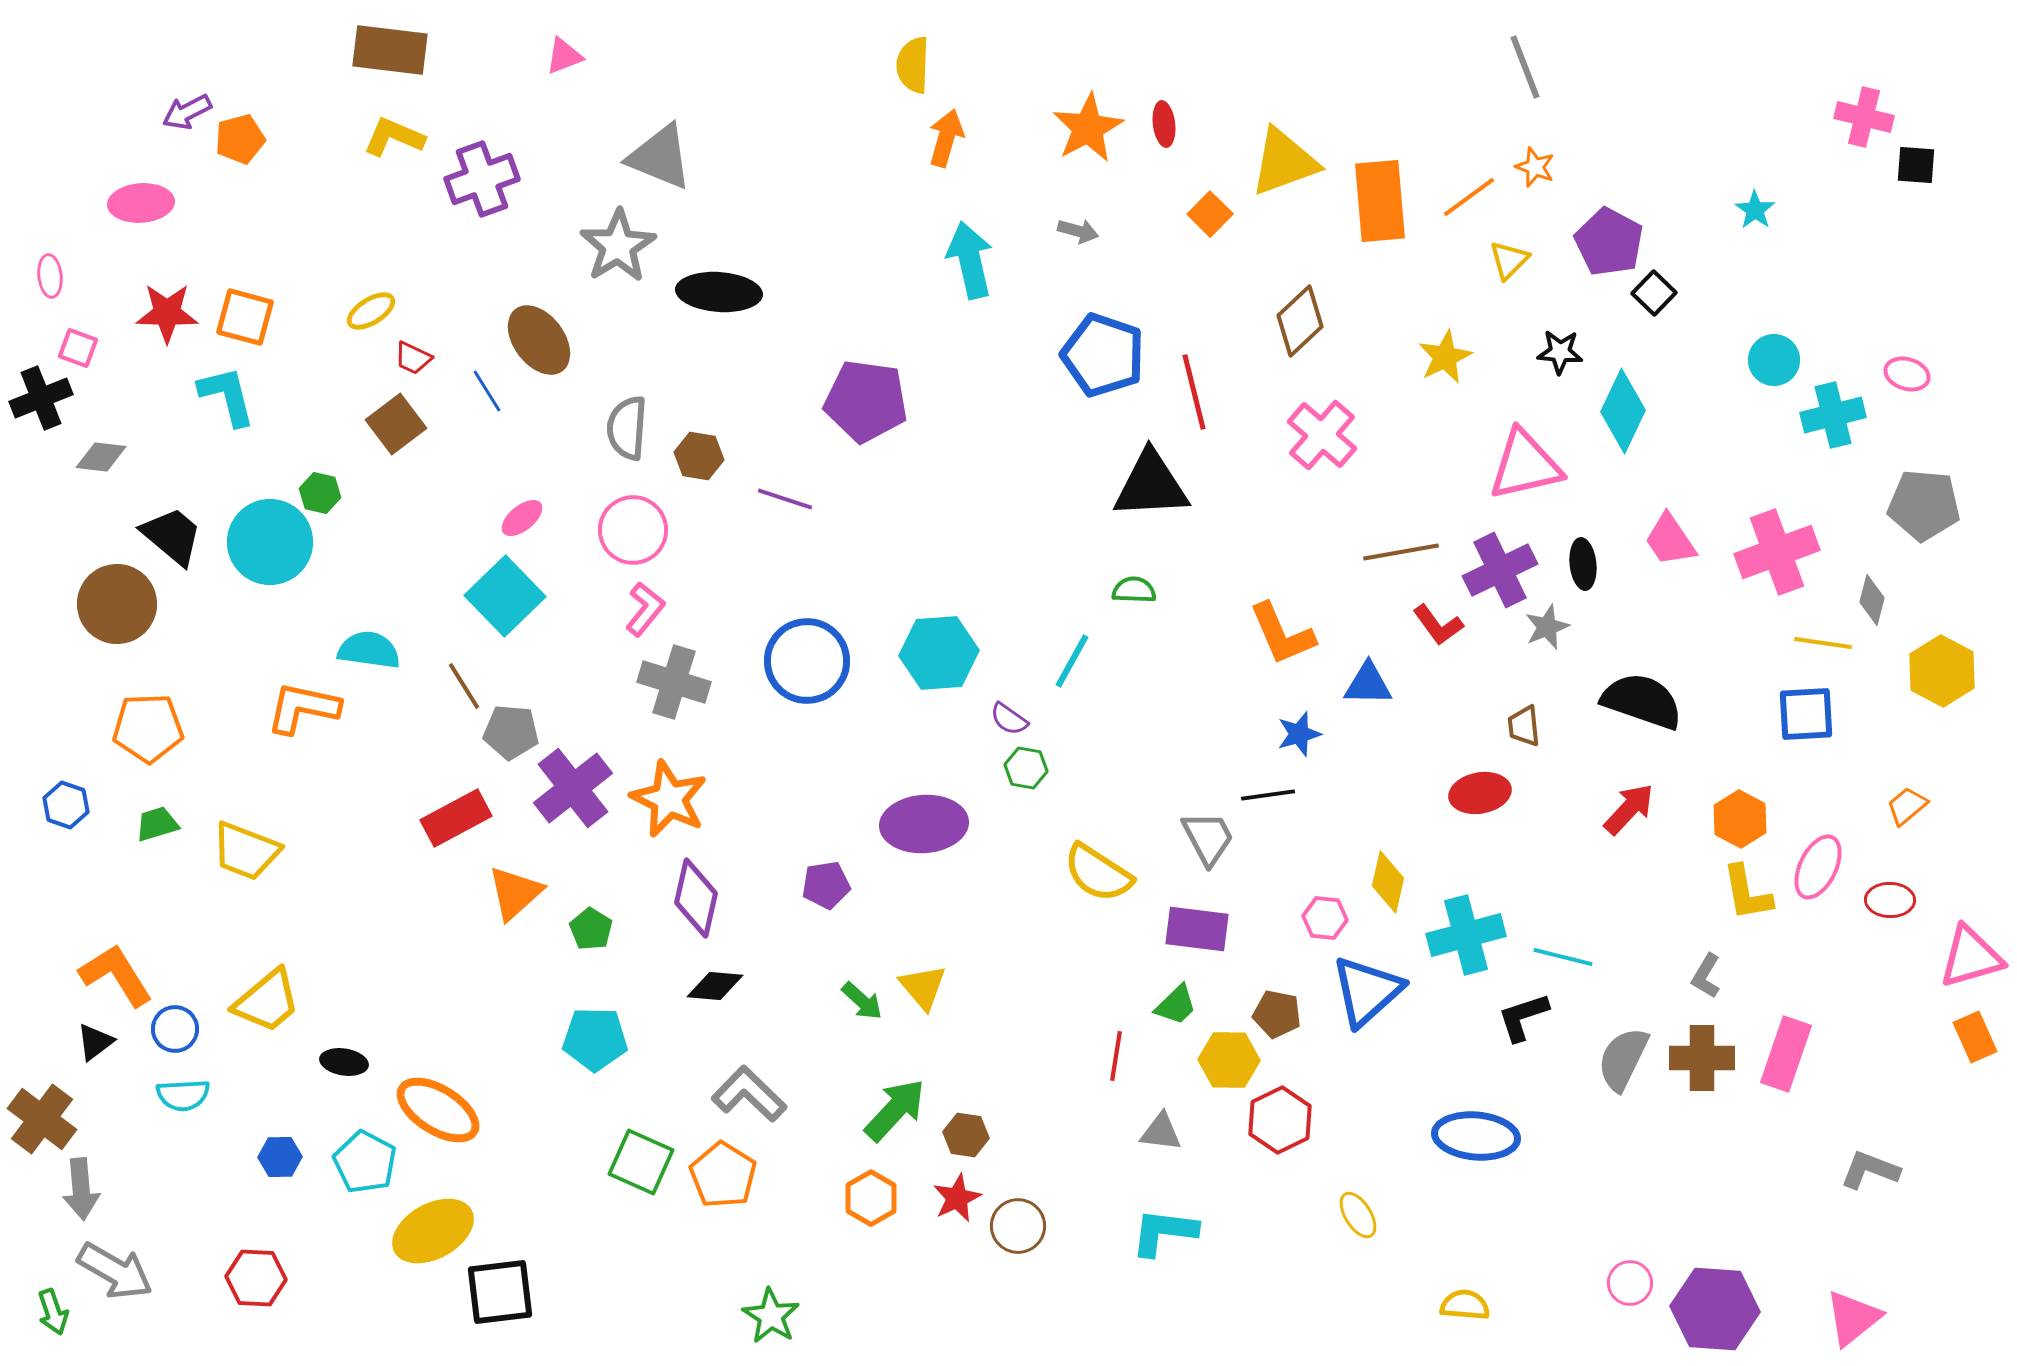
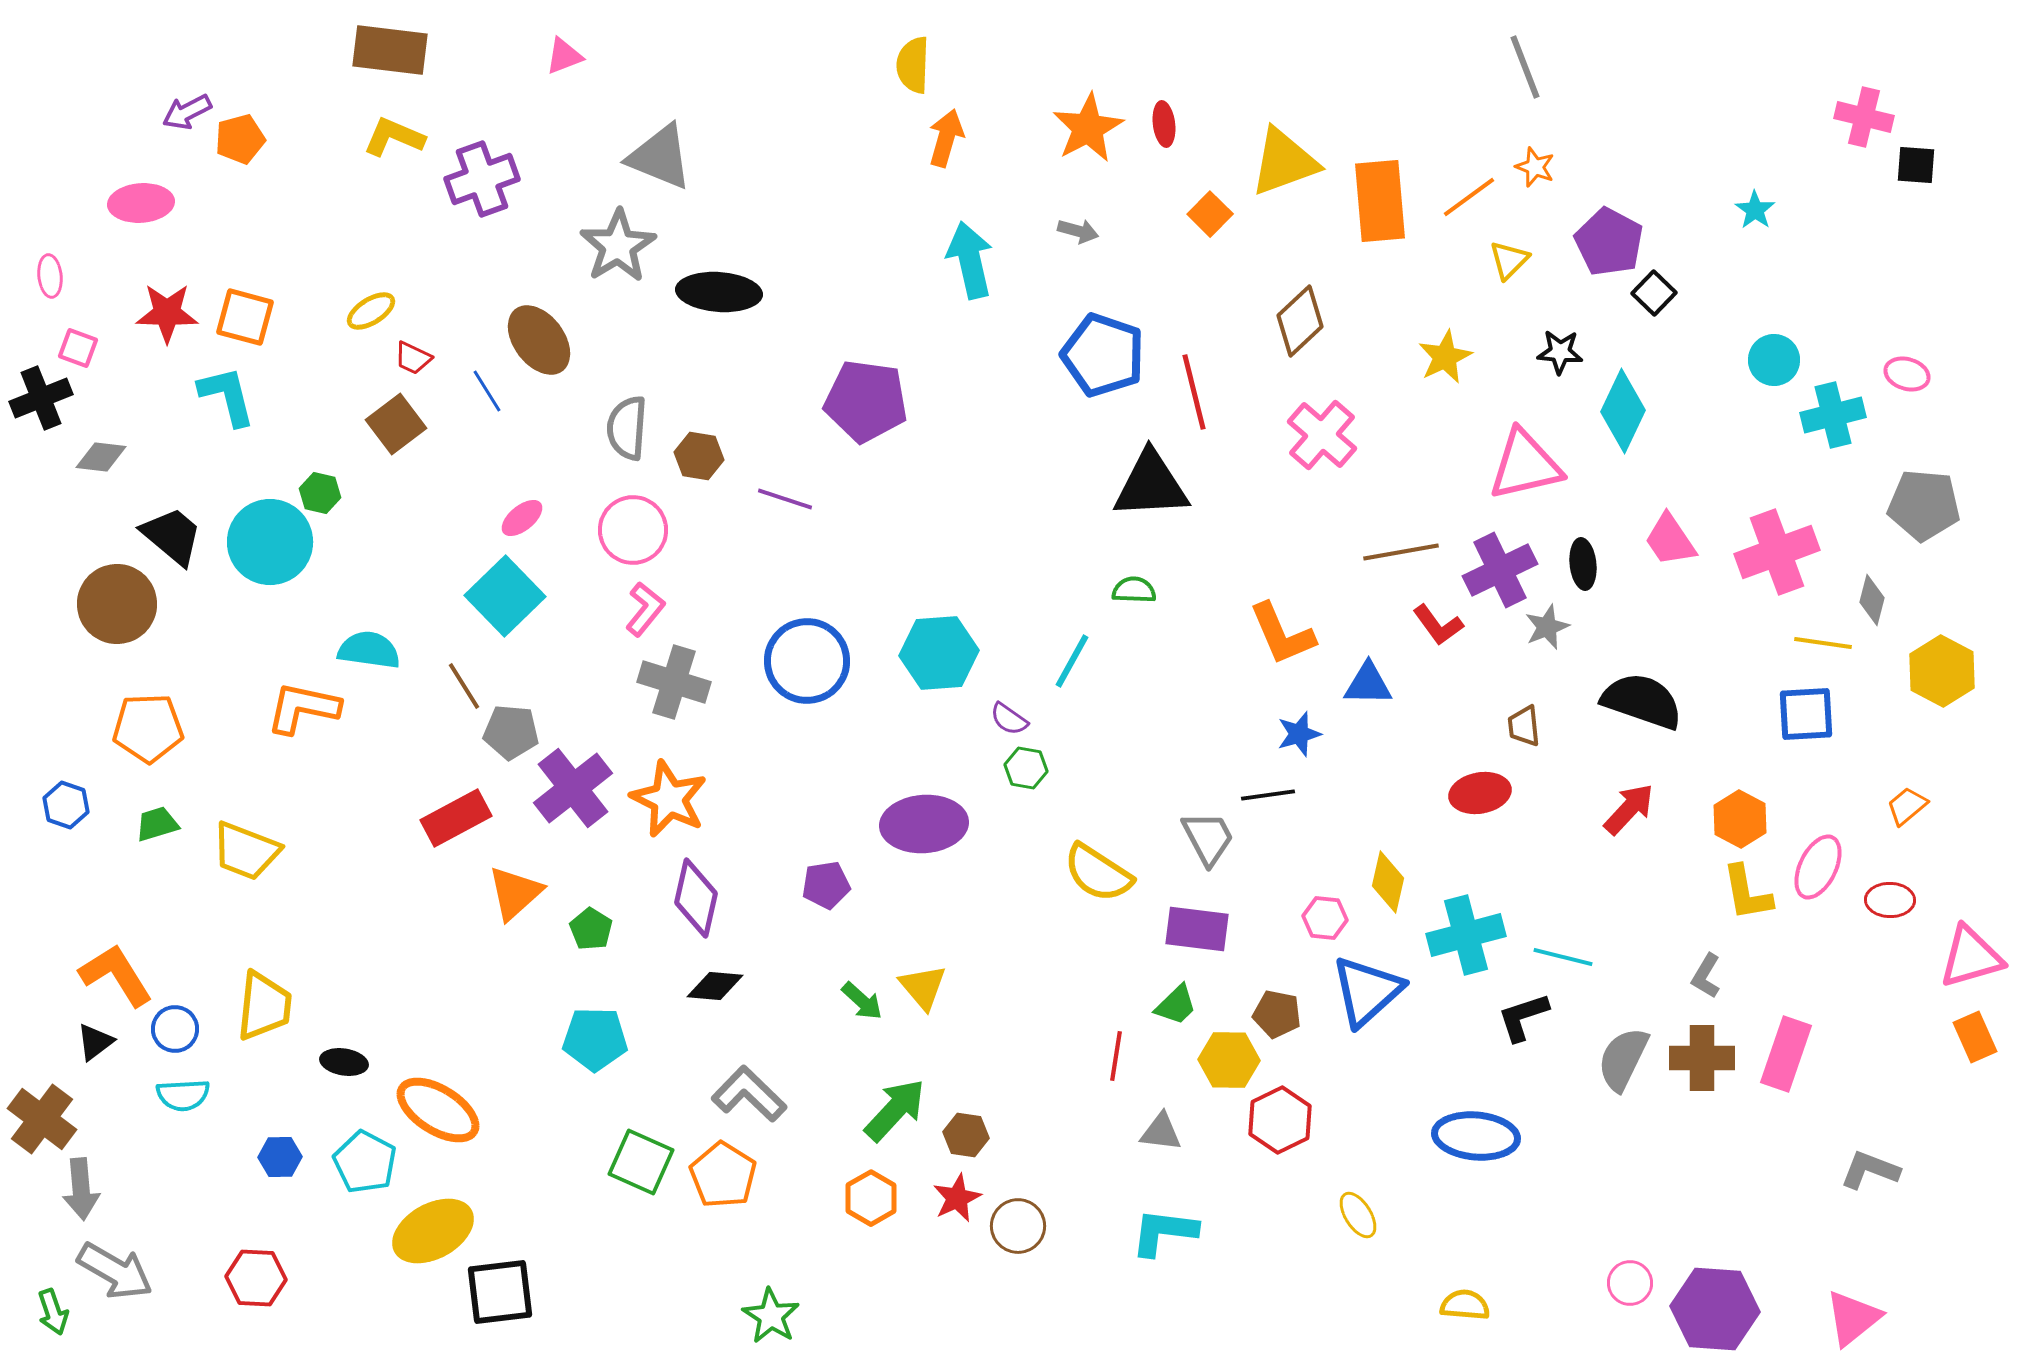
yellow trapezoid at (267, 1001): moved 3 px left, 5 px down; rotated 44 degrees counterclockwise
